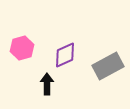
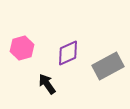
purple diamond: moved 3 px right, 2 px up
black arrow: rotated 35 degrees counterclockwise
